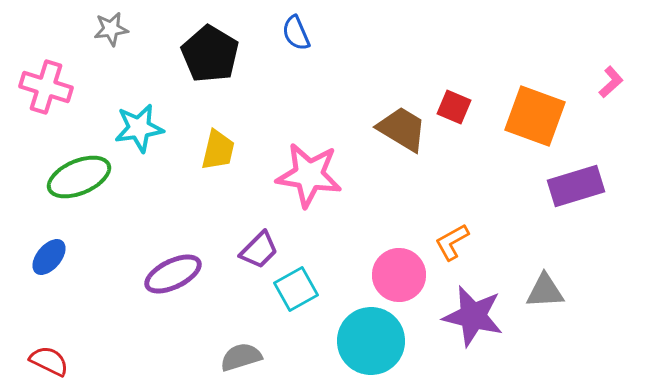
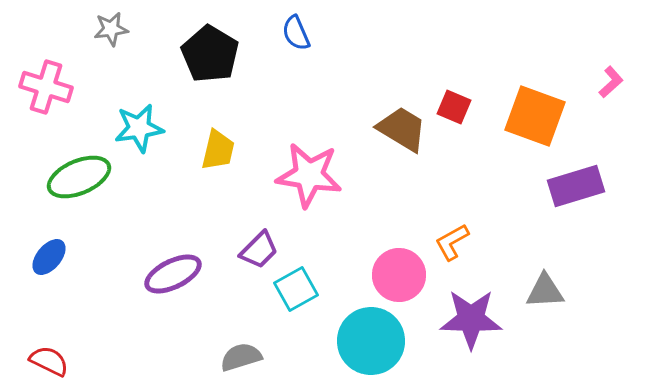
purple star: moved 2 px left, 3 px down; rotated 12 degrees counterclockwise
